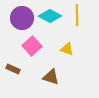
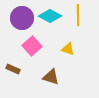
yellow line: moved 1 px right
yellow triangle: moved 1 px right
